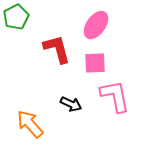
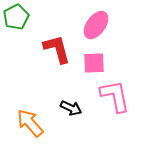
pink square: moved 1 px left
black arrow: moved 4 px down
orange arrow: moved 1 px up
